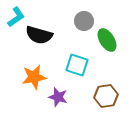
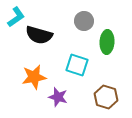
green ellipse: moved 2 px down; rotated 35 degrees clockwise
brown hexagon: moved 1 px down; rotated 25 degrees clockwise
